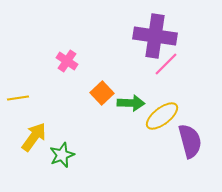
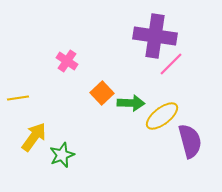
pink line: moved 5 px right
